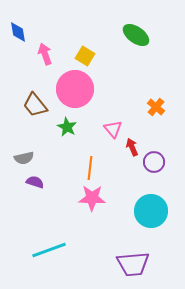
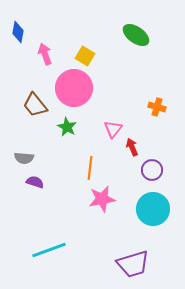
blue diamond: rotated 20 degrees clockwise
pink circle: moved 1 px left, 1 px up
orange cross: moved 1 px right; rotated 24 degrees counterclockwise
pink triangle: rotated 18 degrees clockwise
gray semicircle: rotated 18 degrees clockwise
purple circle: moved 2 px left, 8 px down
pink star: moved 10 px right, 1 px down; rotated 12 degrees counterclockwise
cyan circle: moved 2 px right, 2 px up
purple trapezoid: rotated 12 degrees counterclockwise
